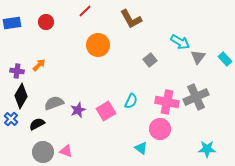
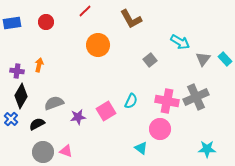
gray triangle: moved 5 px right, 2 px down
orange arrow: rotated 32 degrees counterclockwise
pink cross: moved 1 px up
purple star: moved 7 px down; rotated 14 degrees clockwise
